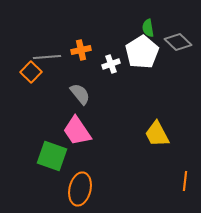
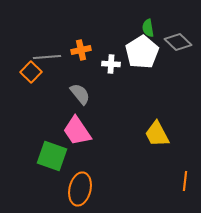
white cross: rotated 24 degrees clockwise
